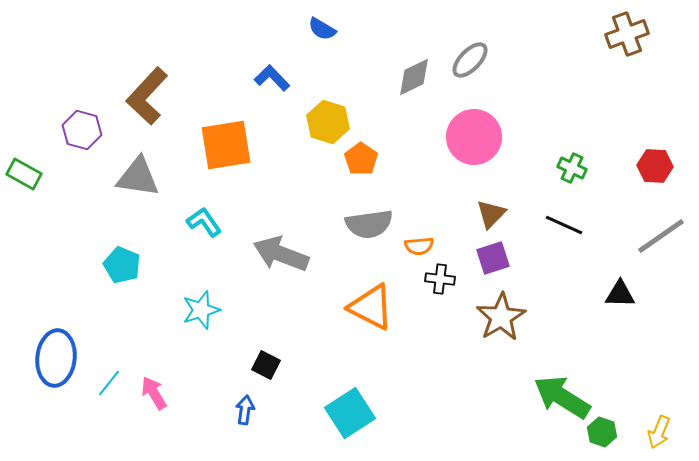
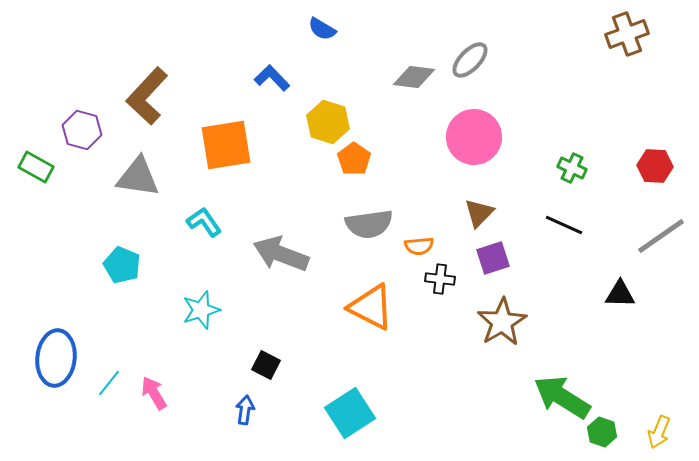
gray diamond: rotated 33 degrees clockwise
orange pentagon: moved 7 px left
green rectangle: moved 12 px right, 7 px up
brown triangle: moved 12 px left, 1 px up
brown star: moved 1 px right, 5 px down
